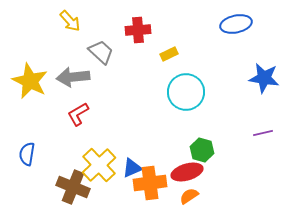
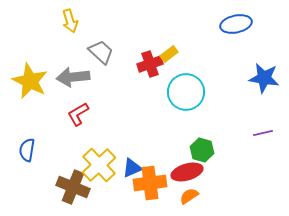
yellow arrow: rotated 25 degrees clockwise
red cross: moved 12 px right, 34 px down; rotated 15 degrees counterclockwise
yellow rectangle: rotated 12 degrees counterclockwise
blue semicircle: moved 4 px up
